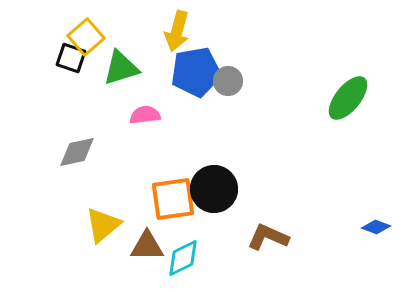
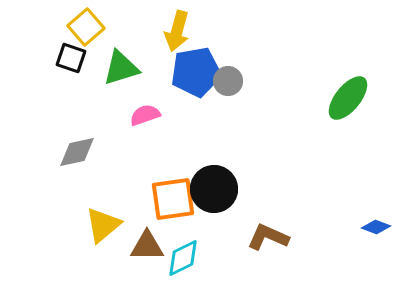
yellow square: moved 10 px up
pink semicircle: rotated 12 degrees counterclockwise
